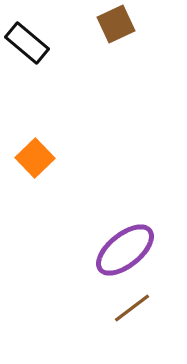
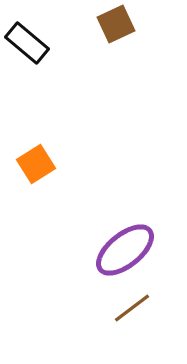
orange square: moved 1 px right, 6 px down; rotated 12 degrees clockwise
